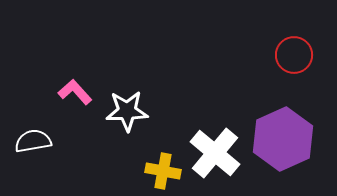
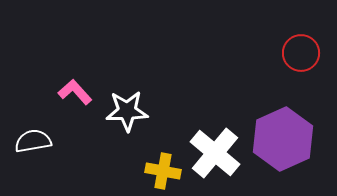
red circle: moved 7 px right, 2 px up
